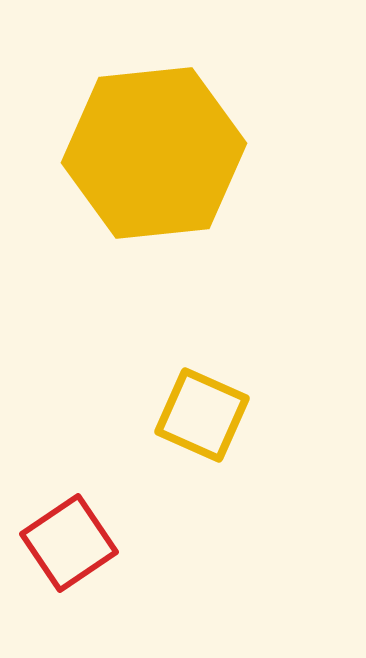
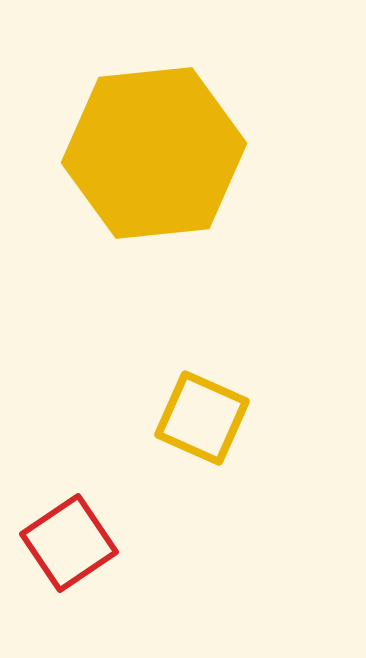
yellow square: moved 3 px down
